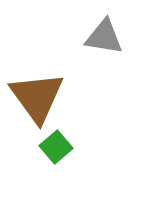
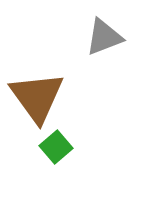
gray triangle: rotated 30 degrees counterclockwise
